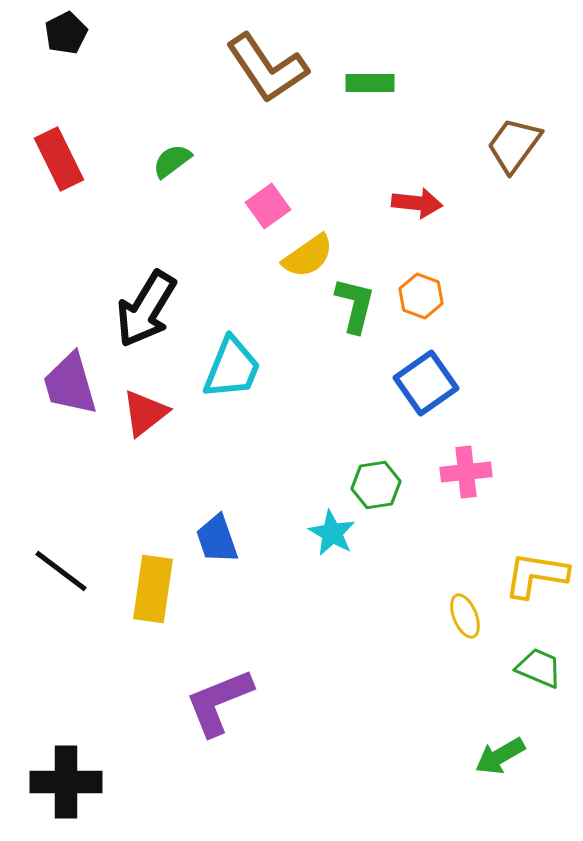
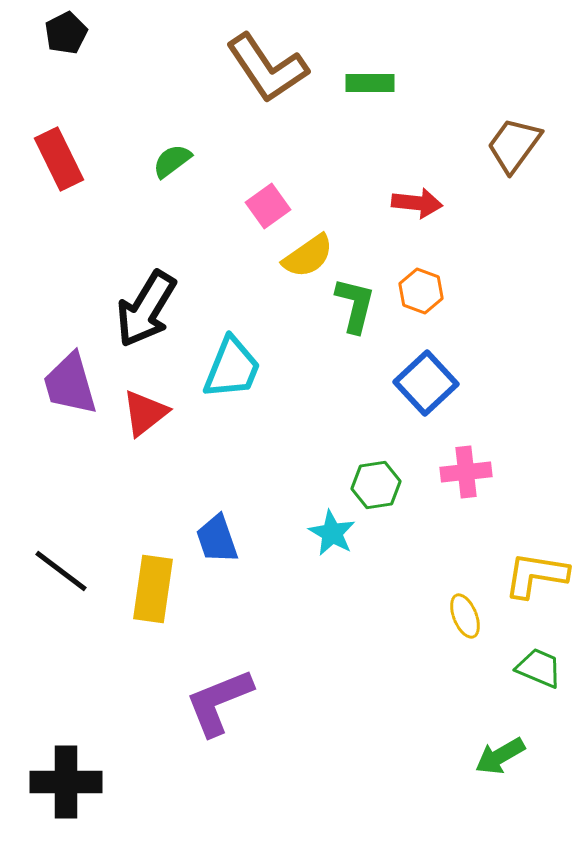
orange hexagon: moved 5 px up
blue square: rotated 8 degrees counterclockwise
